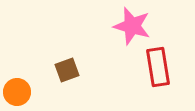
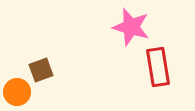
pink star: moved 1 px left, 1 px down
brown square: moved 26 px left
